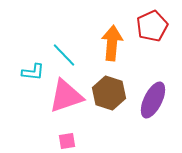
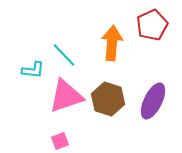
red pentagon: moved 1 px up
cyan L-shape: moved 2 px up
brown hexagon: moved 1 px left, 6 px down
purple ellipse: moved 1 px down
pink square: moved 7 px left; rotated 12 degrees counterclockwise
